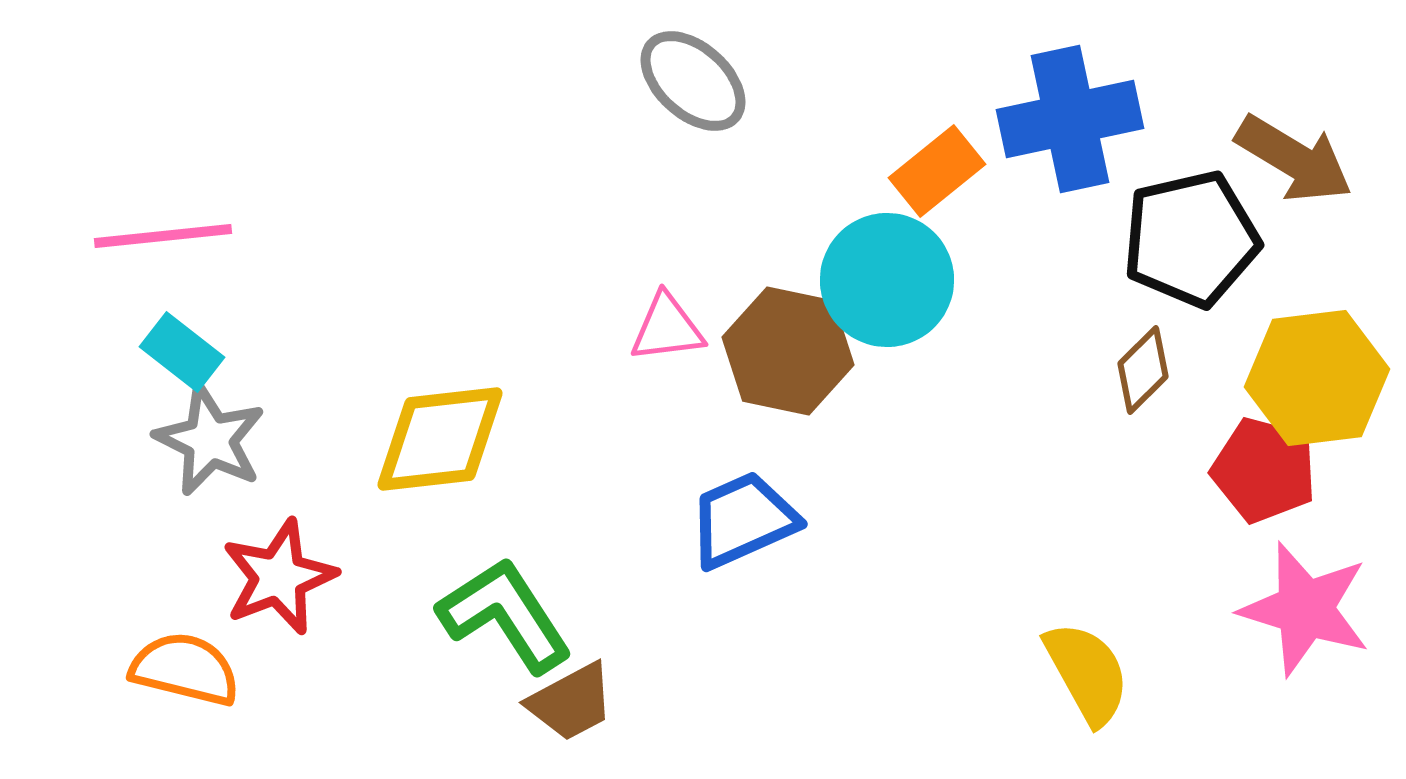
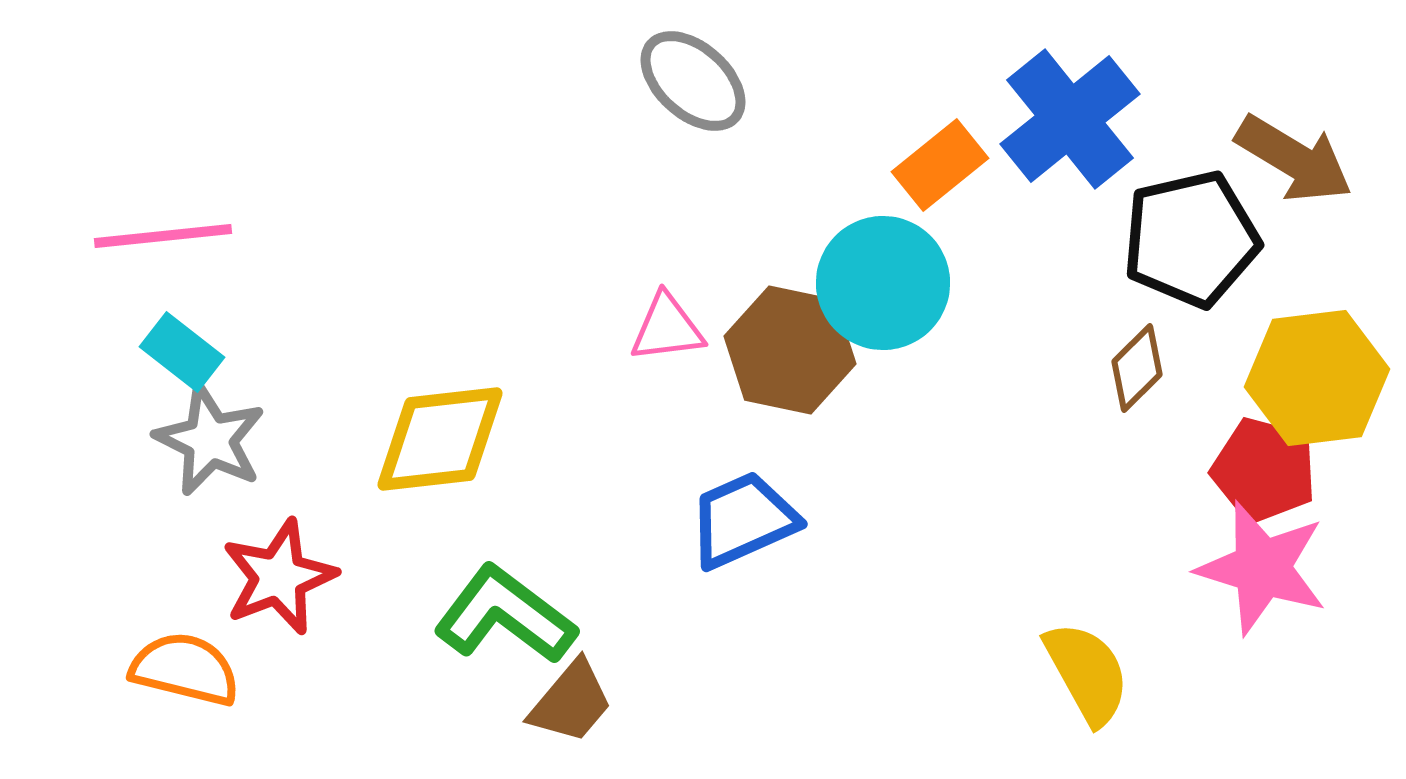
blue cross: rotated 27 degrees counterclockwise
orange rectangle: moved 3 px right, 6 px up
cyan circle: moved 4 px left, 3 px down
brown hexagon: moved 2 px right, 1 px up
brown diamond: moved 6 px left, 2 px up
pink star: moved 43 px left, 41 px up
green L-shape: rotated 20 degrees counterclockwise
brown trapezoid: rotated 22 degrees counterclockwise
